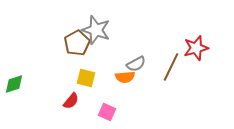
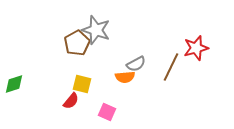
yellow square: moved 4 px left, 6 px down
